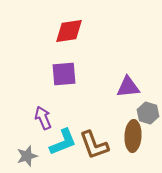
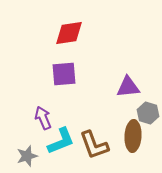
red diamond: moved 2 px down
cyan L-shape: moved 2 px left, 1 px up
